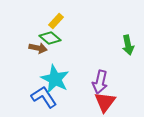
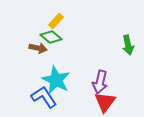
green diamond: moved 1 px right, 1 px up
cyan star: moved 1 px right, 1 px down
